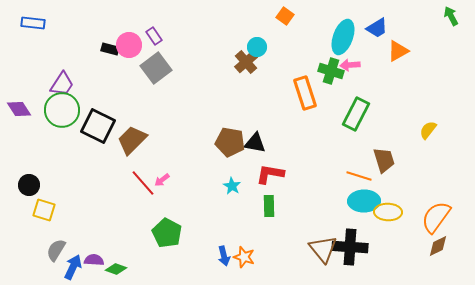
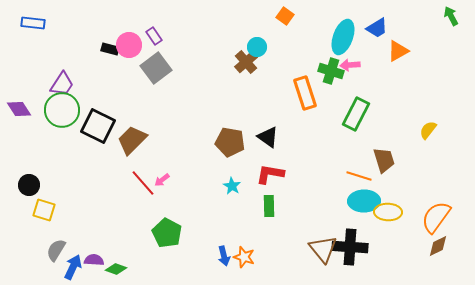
black triangle at (255, 143): moved 13 px right, 6 px up; rotated 25 degrees clockwise
